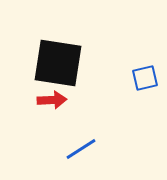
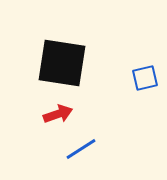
black square: moved 4 px right
red arrow: moved 6 px right, 14 px down; rotated 16 degrees counterclockwise
